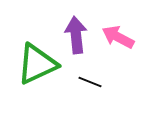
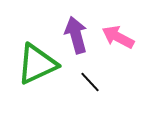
purple arrow: rotated 9 degrees counterclockwise
black line: rotated 25 degrees clockwise
